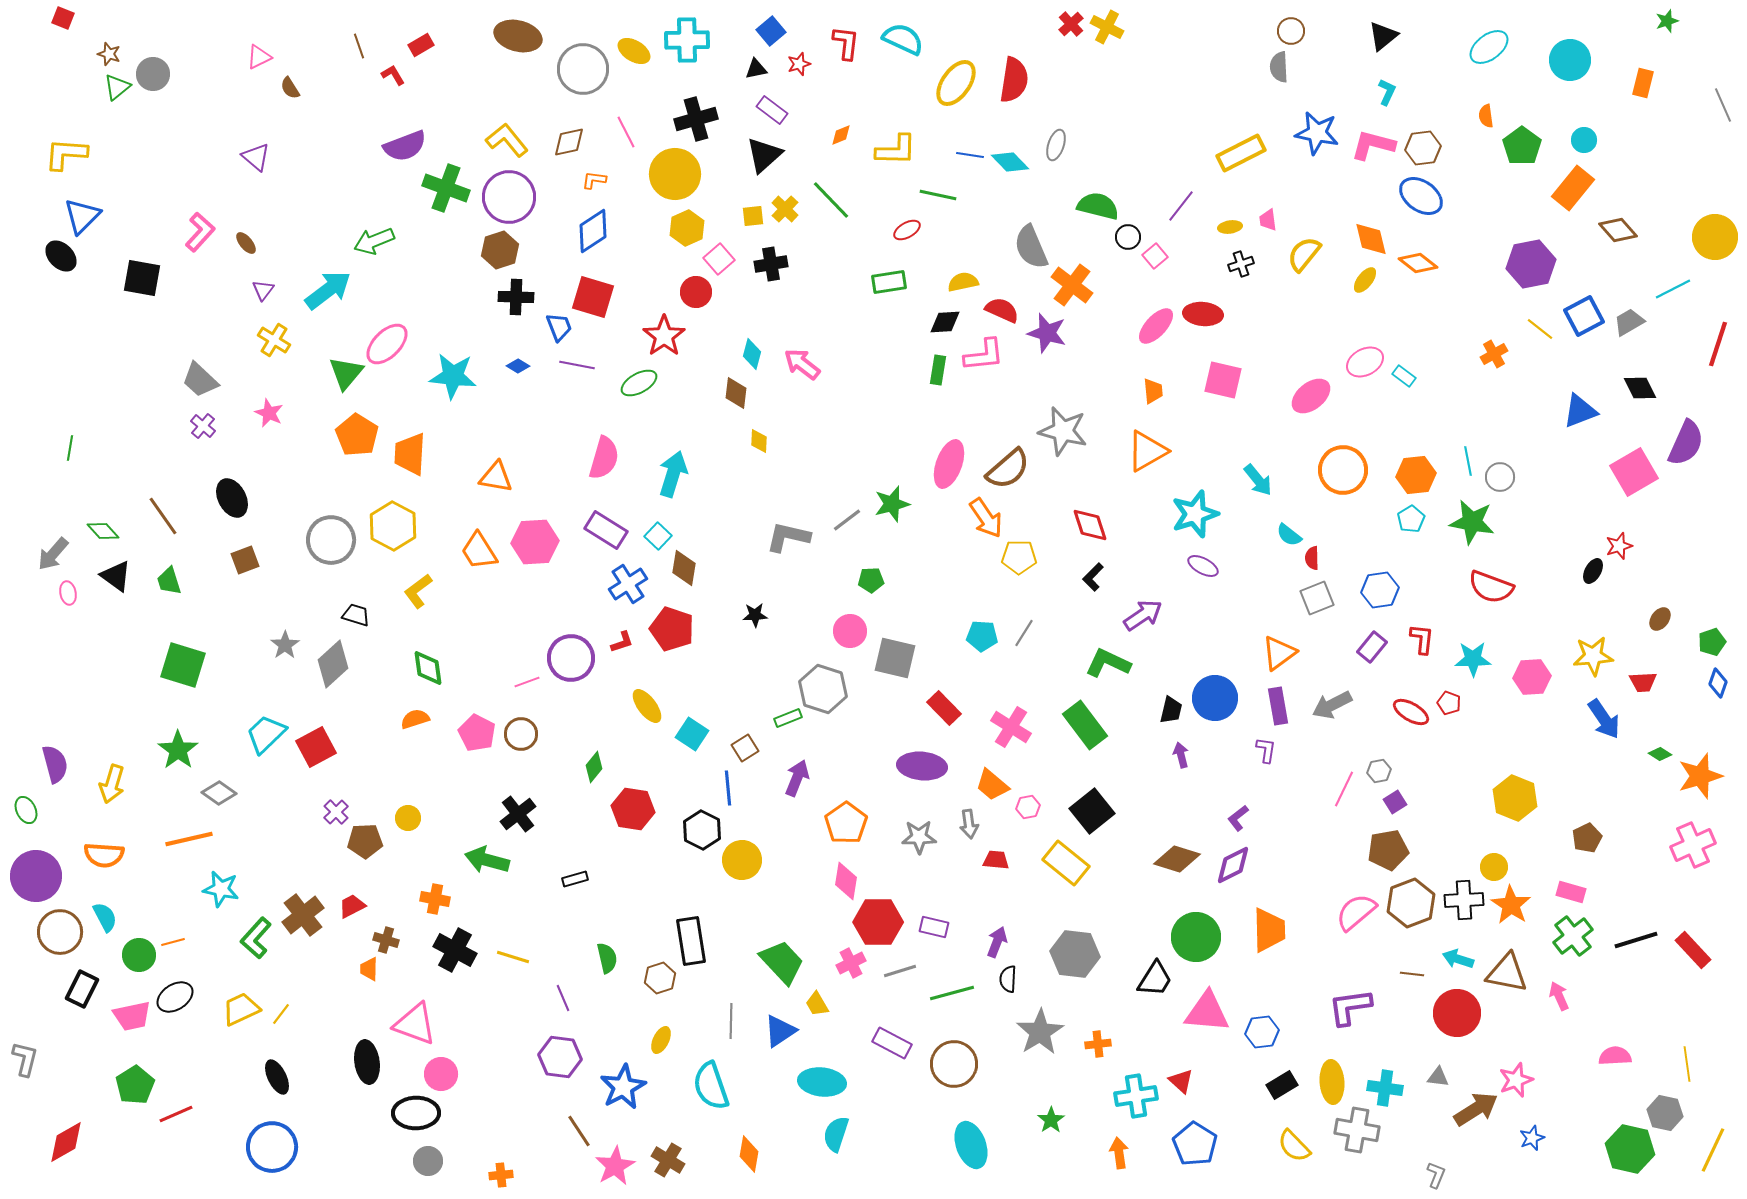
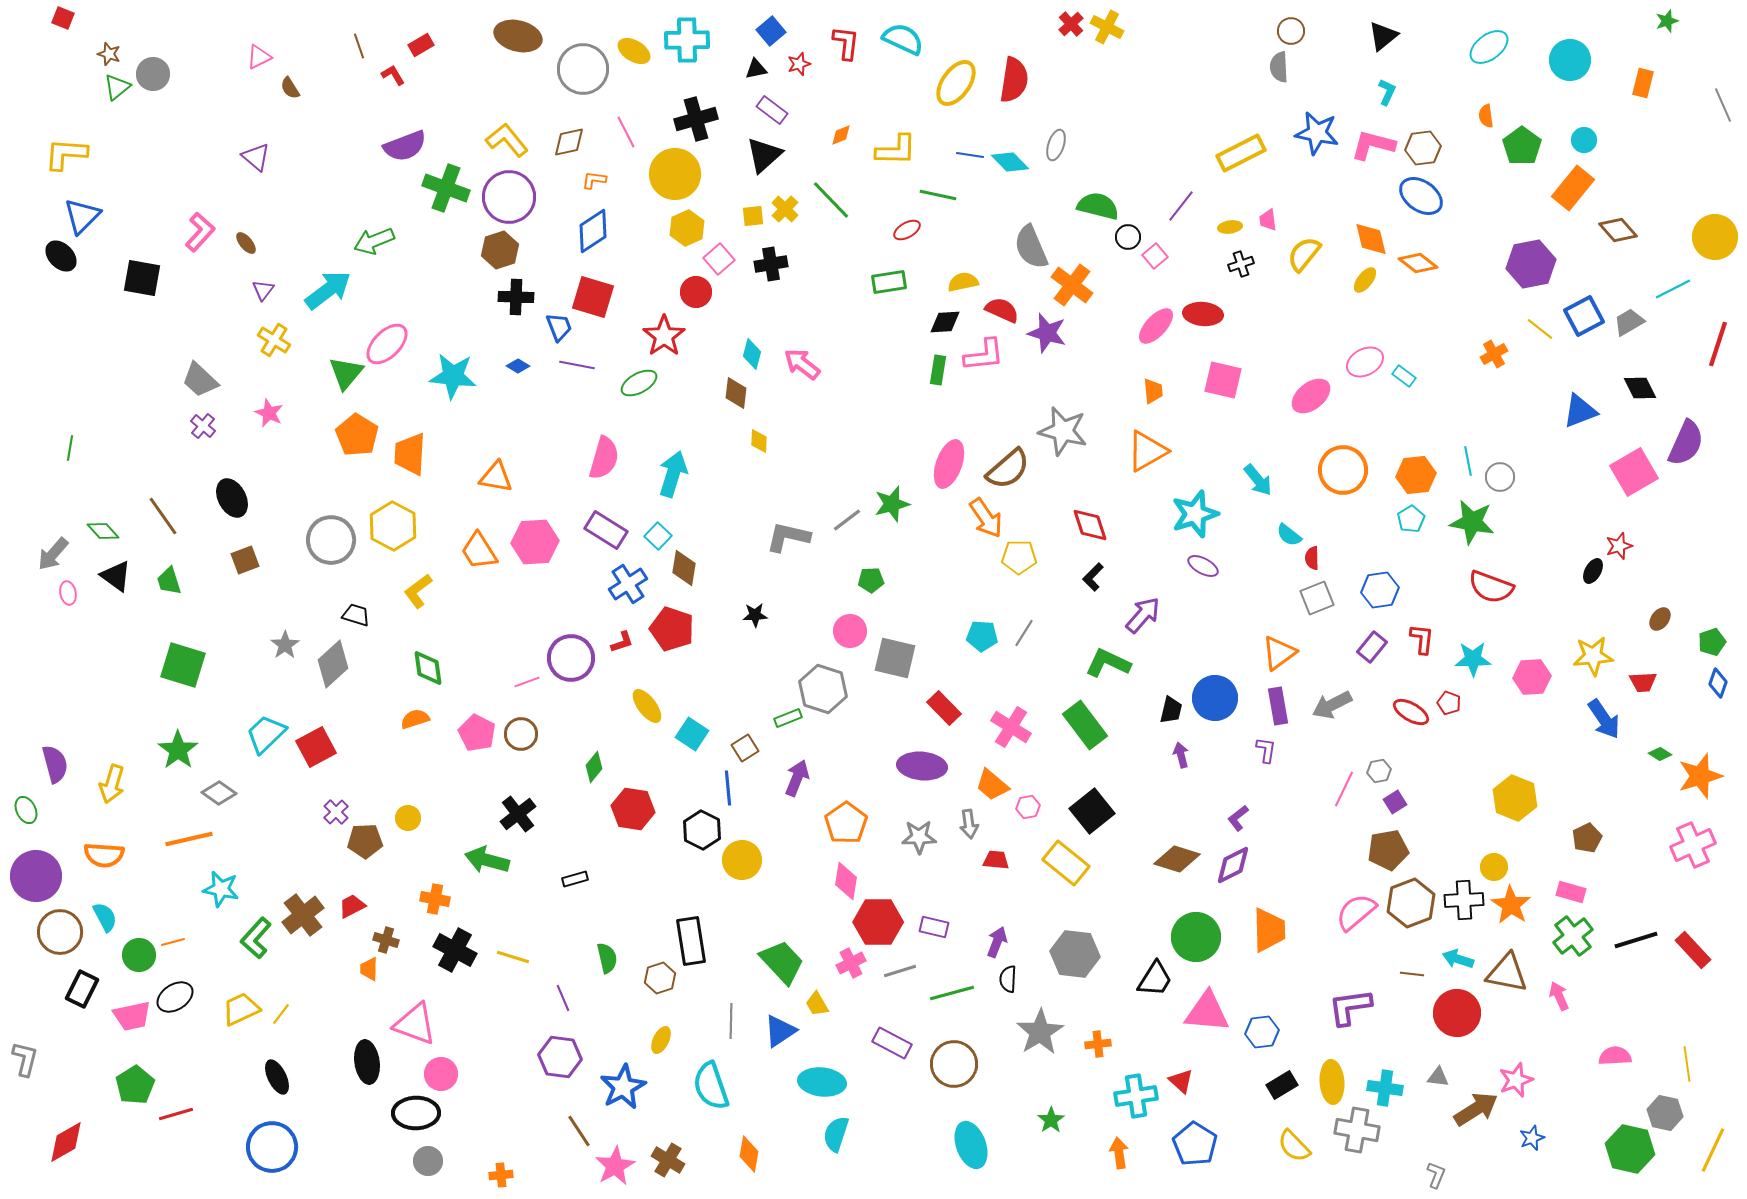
purple arrow at (1143, 615): rotated 15 degrees counterclockwise
red line at (176, 1114): rotated 8 degrees clockwise
